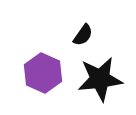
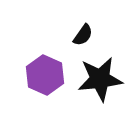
purple hexagon: moved 2 px right, 2 px down
